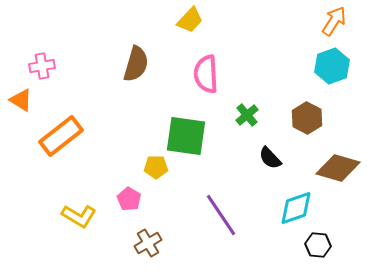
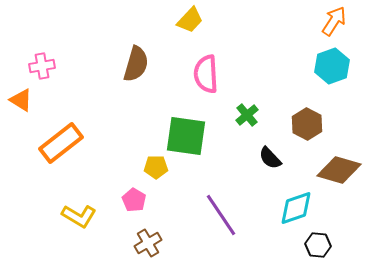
brown hexagon: moved 6 px down
orange rectangle: moved 7 px down
brown diamond: moved 1 px right, 2 px down
pink pentagon: moved 5 px right, 1 px down
